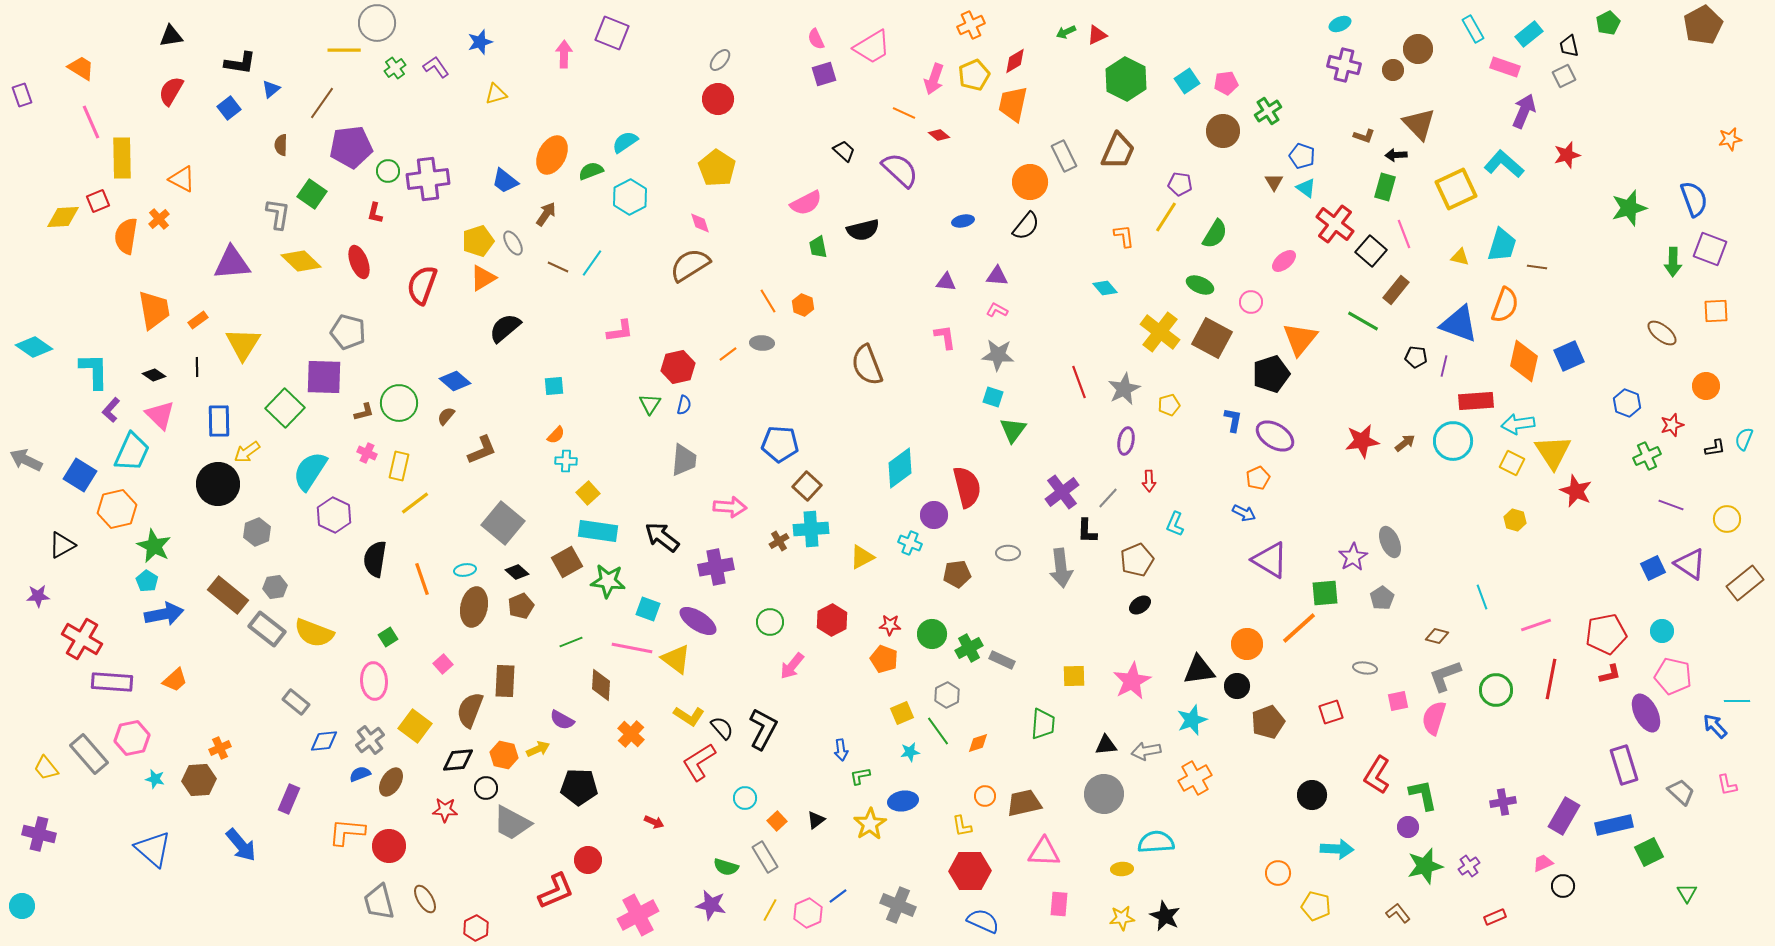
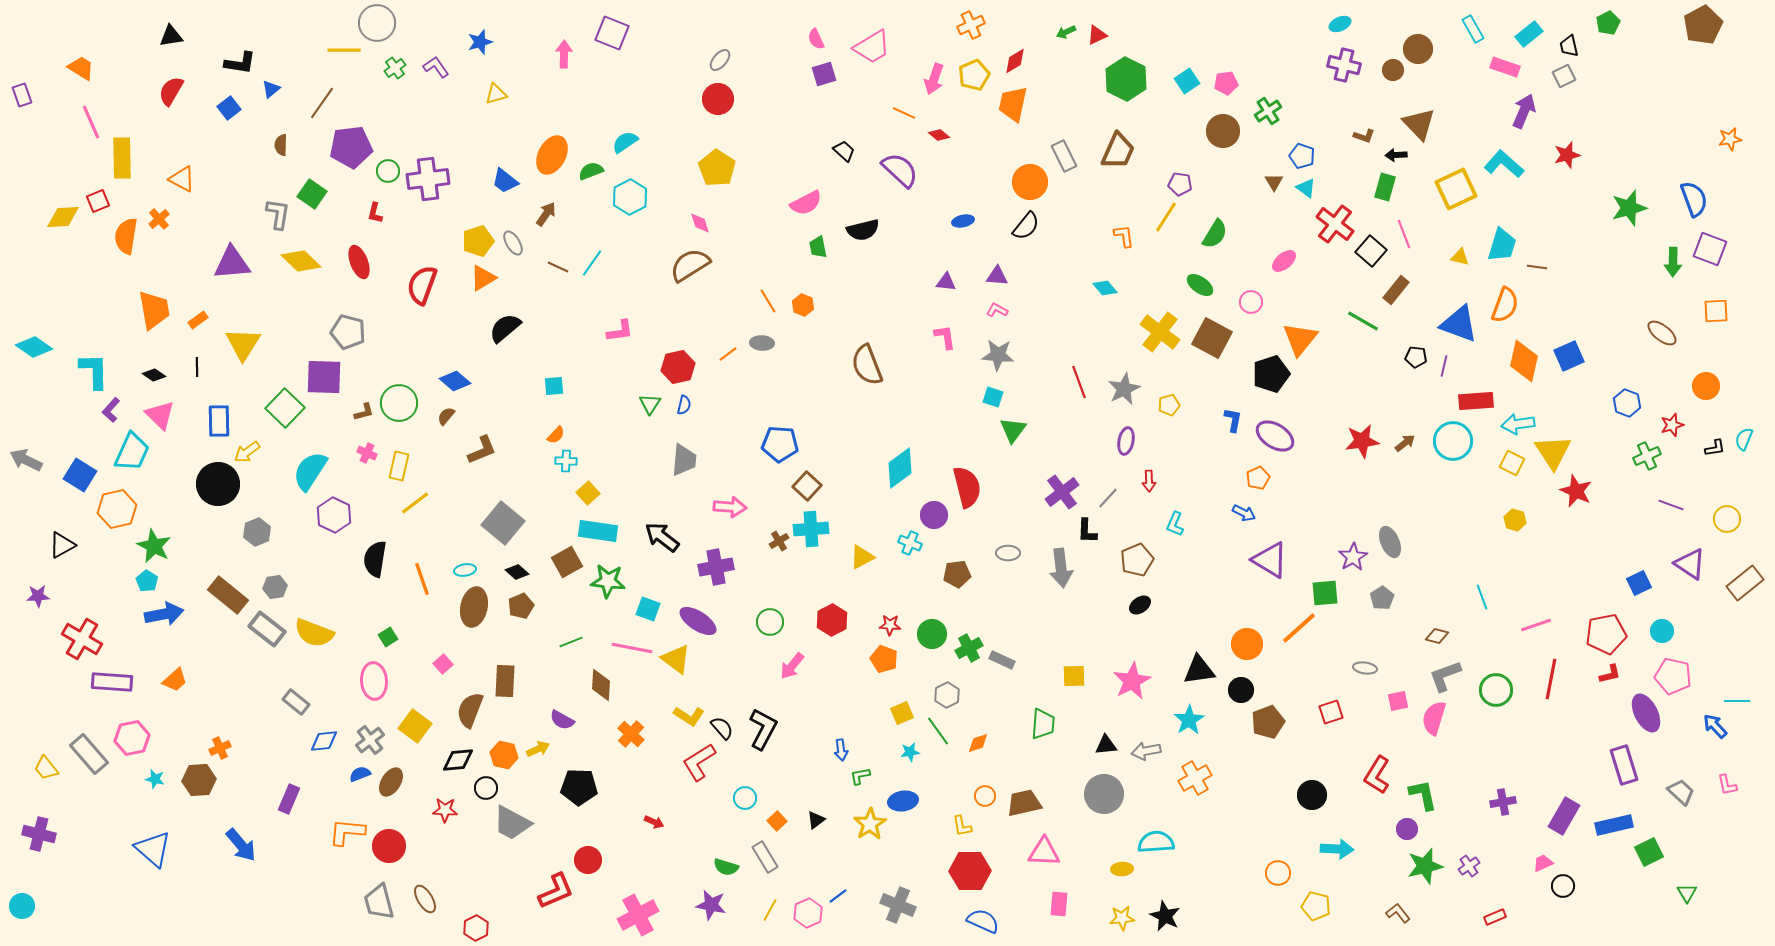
green ellipse at (1200, 285): rotated 12 degrees clockwise
blue square at (1653, 568): moved 14 px left, 15 px down
black circle at (1237, 686): moved 4 px right, 4 px down
cyan star at (1192, 720): moved 3 px left; rotated 12 degrees counterclockwise
purple circle at (1408, 827): moved 1 px left, 2 px down
